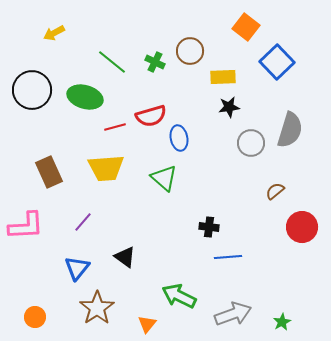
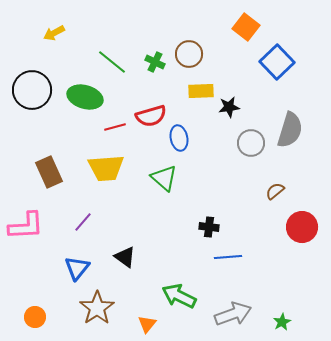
brown circle: moved 1 px left, 3 px down
yellow rectangle: moved 22 px left, 14 px down
